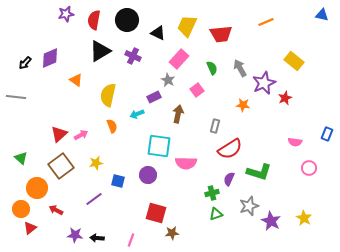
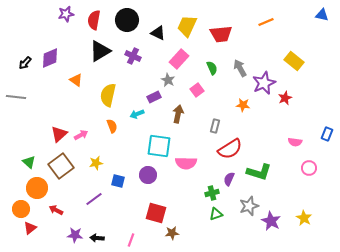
green triangle at (21, 158): moved 8 px right, 4 px down
